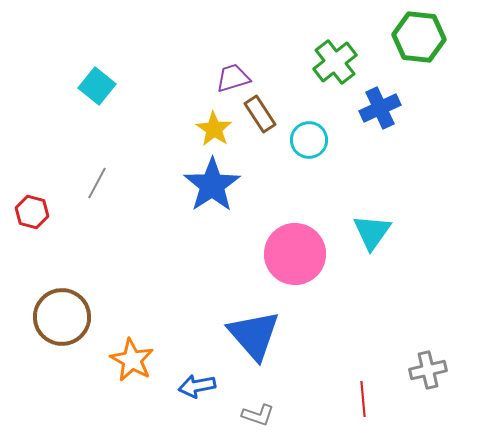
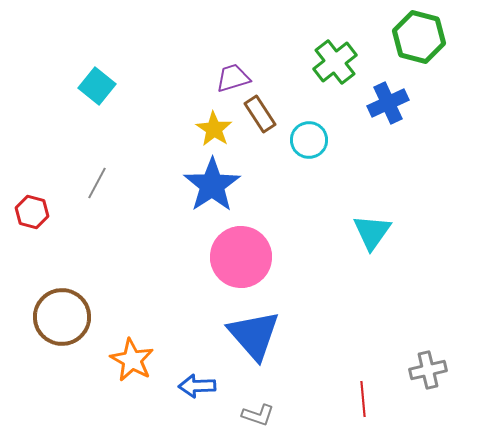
green hexagon: rotated 9 degrees clockwise
blue cross: moved 8 px right, 5 px up
pink circle: moved 54 px left, 3 px down
blue arrow: rotated 9 degrees clockwise
